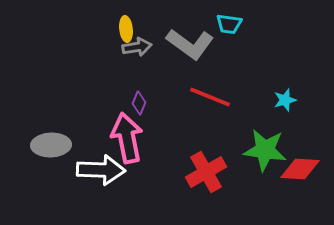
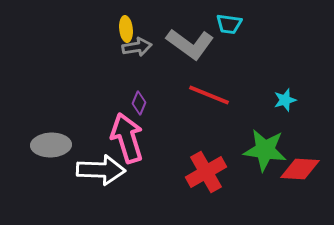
red line: moved 1 px left, 2 px up
pink arrow: rotated 6 degrees counterclockwise
